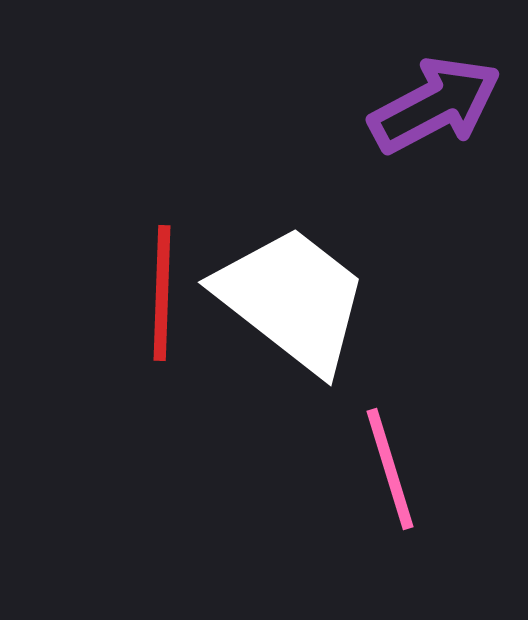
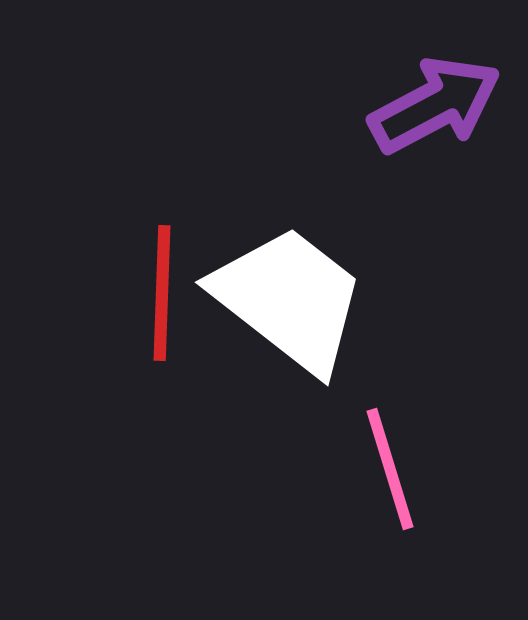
white trapezoid: moved 3 px left
